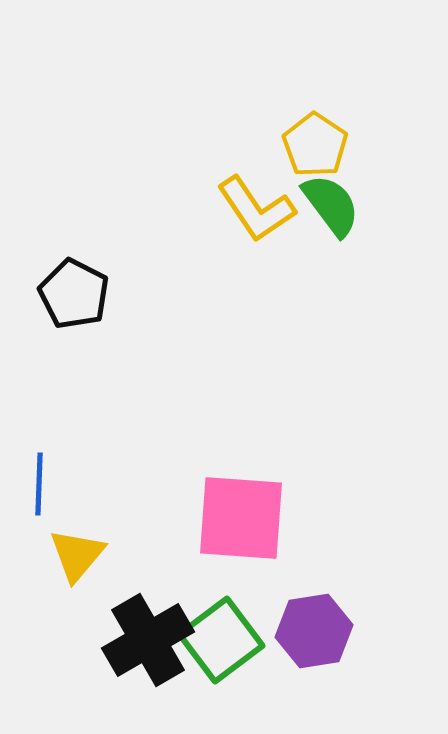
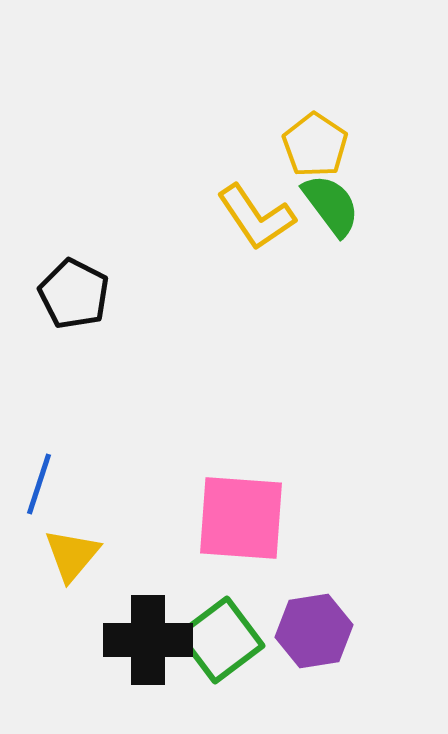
yellow L-shape: moved 8 px down
blue line: rotated 16 degrees clockwise
yellow triangle: moved 5 px left
black cross: rotated 30 degrees clockwise
